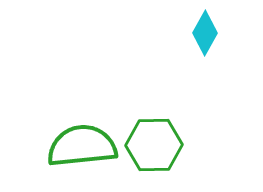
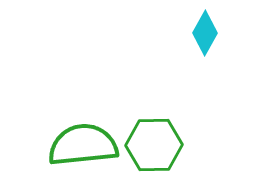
green semicircle: moved 1 px right, 1 px up
